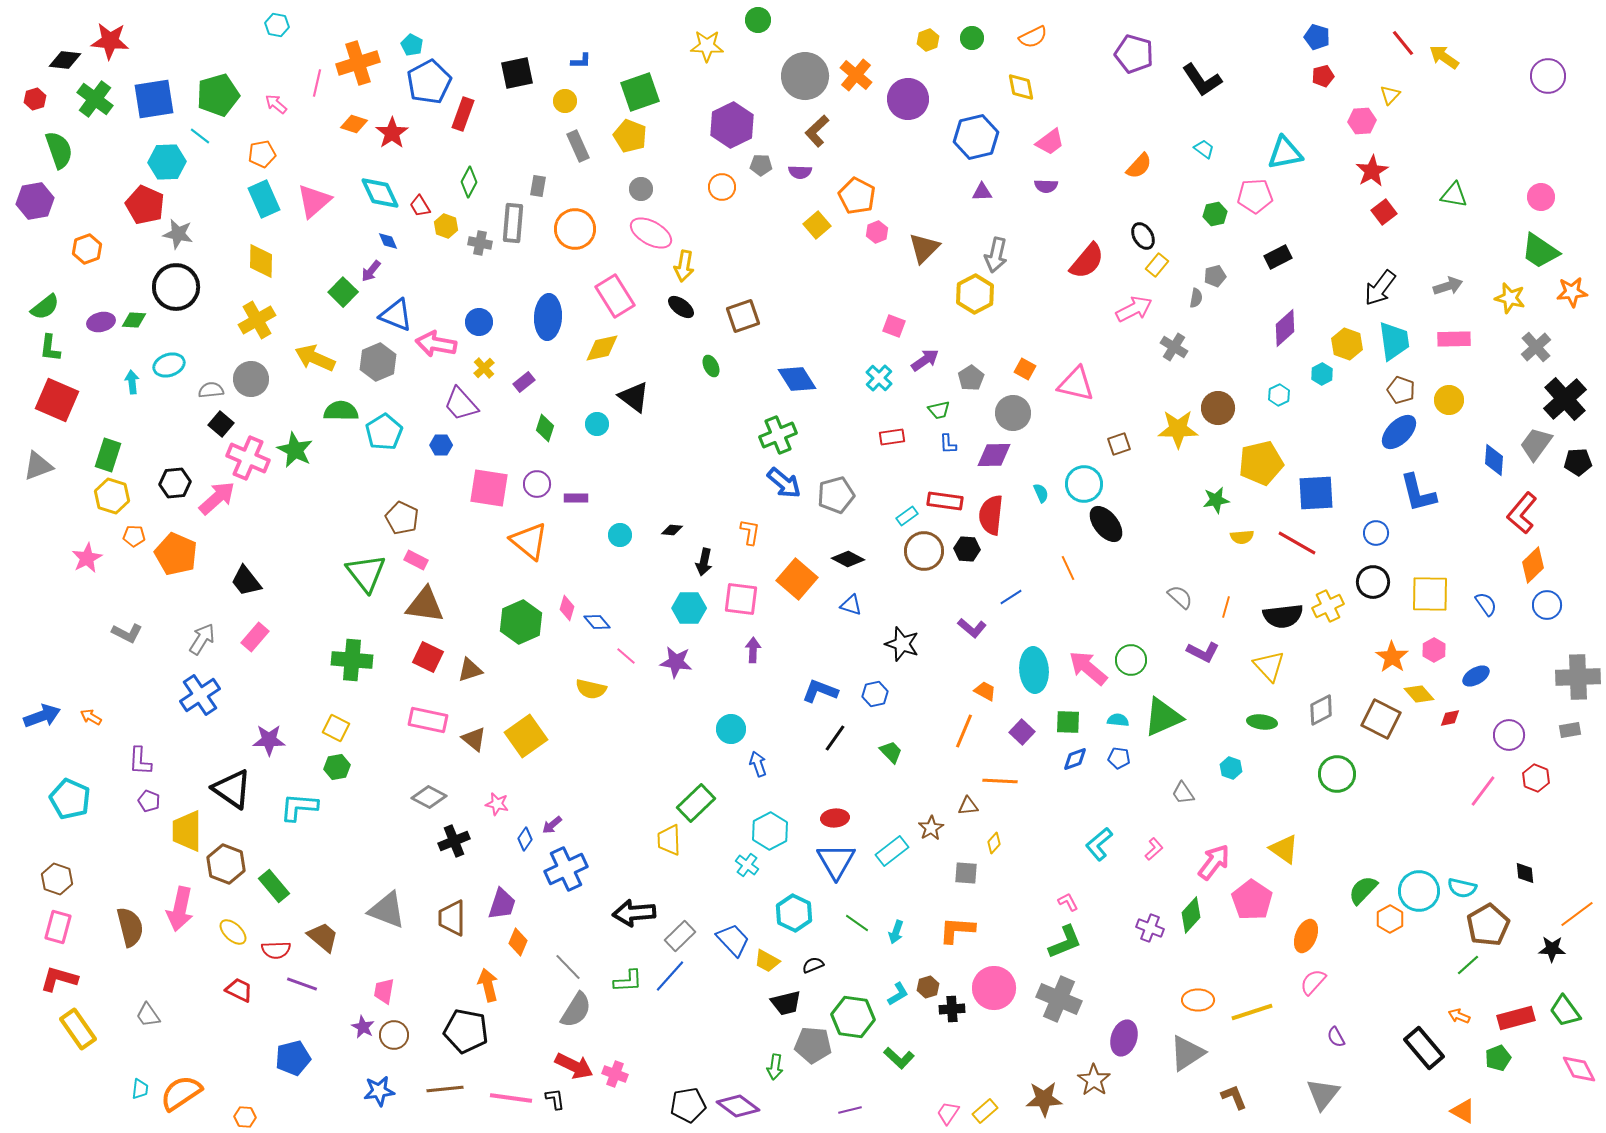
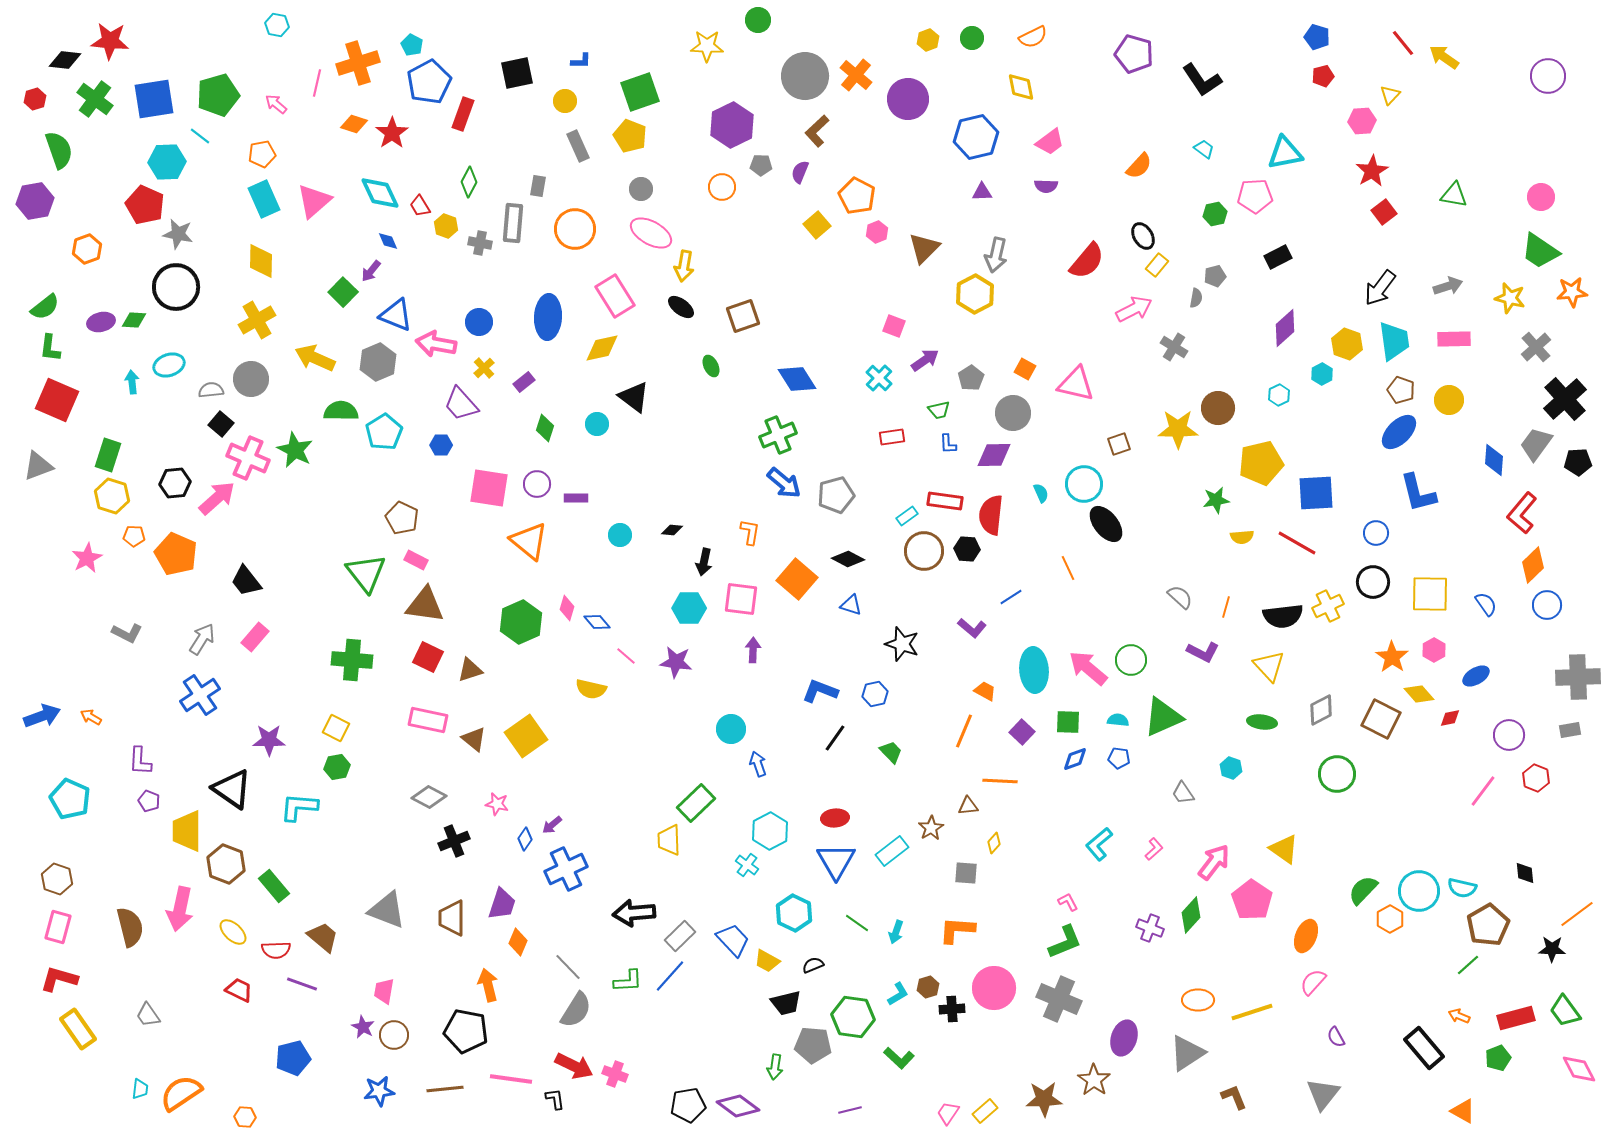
purple semicircle at (800, 172): rotated 110 degrees clockwise
pink line at (511, 1098): moved 19 px up
